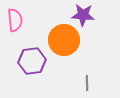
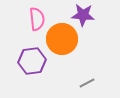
pink semicircle: moved 22 px right, 1 px up
orange circle: moved 2 px left, 1 px up
gray line: rotated 63 degrees clockwise
